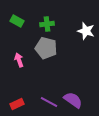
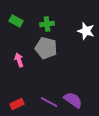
green rectangle: moved 1 px left
